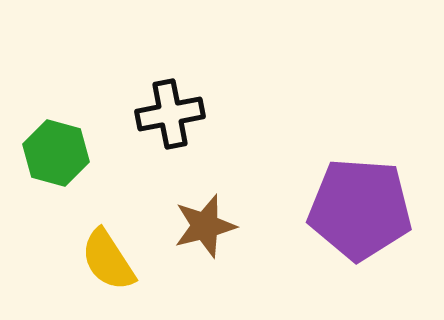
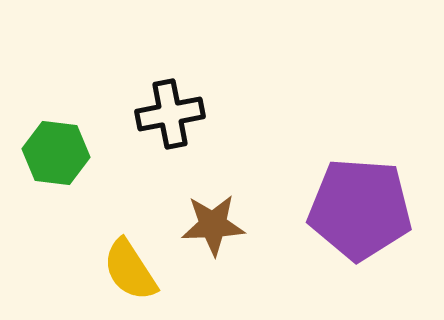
green hexagon: rotated 8 degrees counterclockwise
brown star: moved 8 px right, 1 px up; rotated 12 degrees clockwise
yellow semicircle: moved 22 px right, 10 px down
